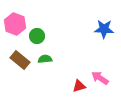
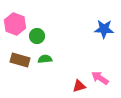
brown rectangle: rotated 24 degrees counterclockwise
